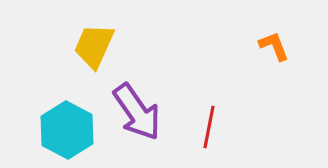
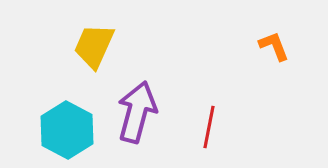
purple arrow: rotated 130 degrees counterclockwise
